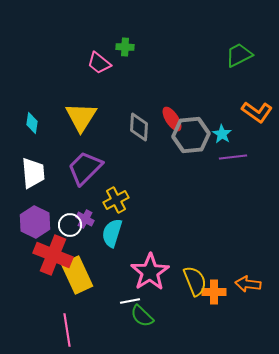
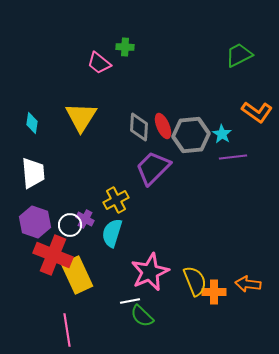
red ellipse: moved 9 px left, 7 px down; rotated 10 degrees clockwise
purple trapezoid: moved 68 px right
purple hexagon: rotated 8 degrees counterclockwise
pink star: rotated 9 degrees clockwise
